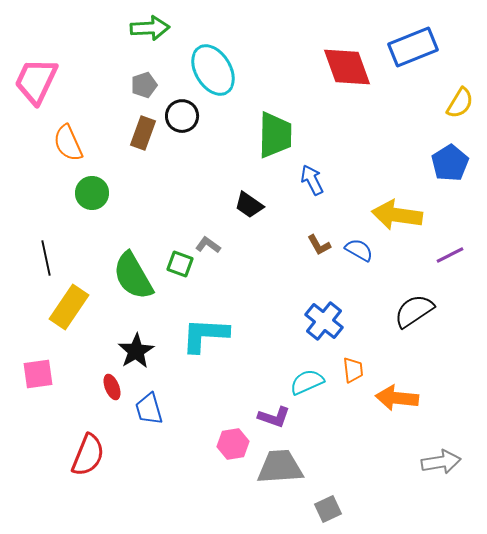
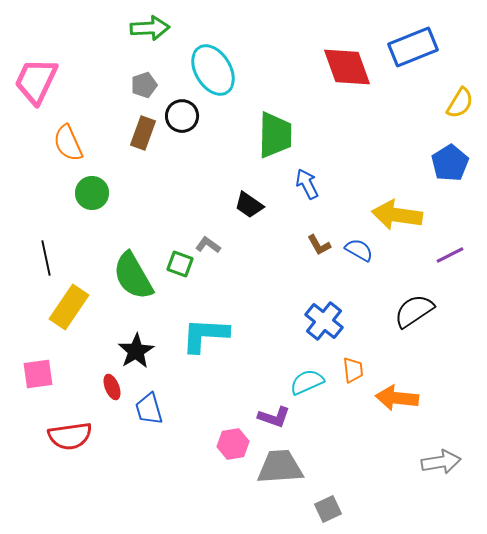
blue arrow: moved 5 px left, 4 px down
red semicircle: moved 18 px left, 19 px up; rotated 60 degrees clockwise
